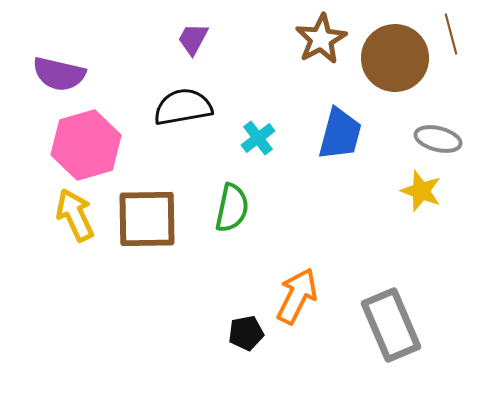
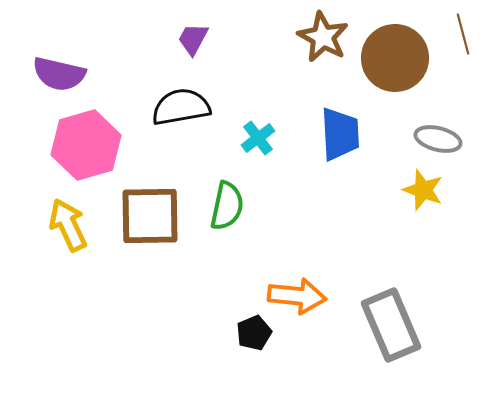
brown line: moved 12 px right
brown star: moved 2 px right, 2 px up; rotated 15 degrees counterclockwise
black semicircle: moved 2 px left
blue trapezoid: rotated 18 degrees counterclockwise
yellow star: moved 2 px right, 1 px up
green semicircle: moved 5 px left, 2 px up
yellow arrow: moved 7 px left, 10 px down
brown square: moved 3 px right, 3 px up
orange arrow: rotated 70 degrees clockwise
black pentagon: moved 8 px right; rotated 12 degrees counterclockwise
